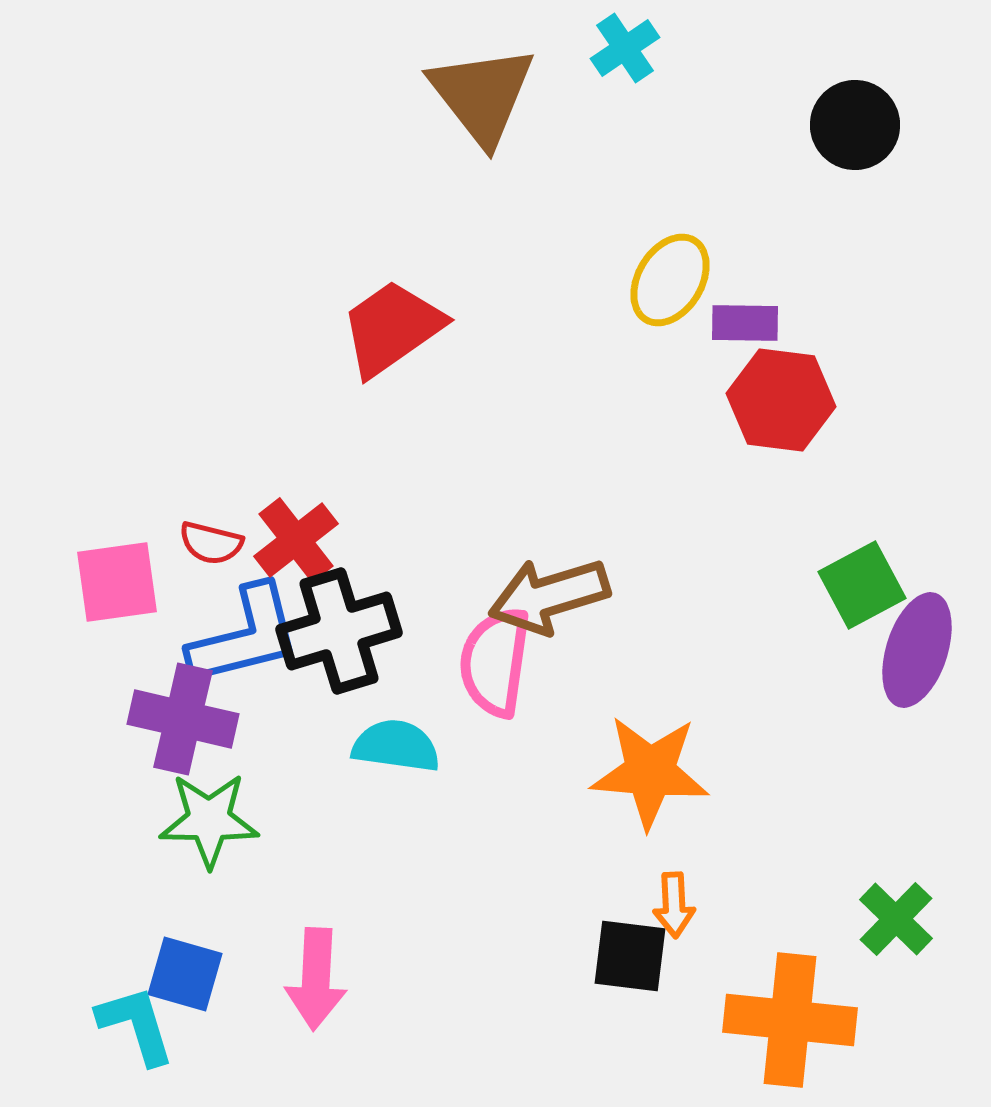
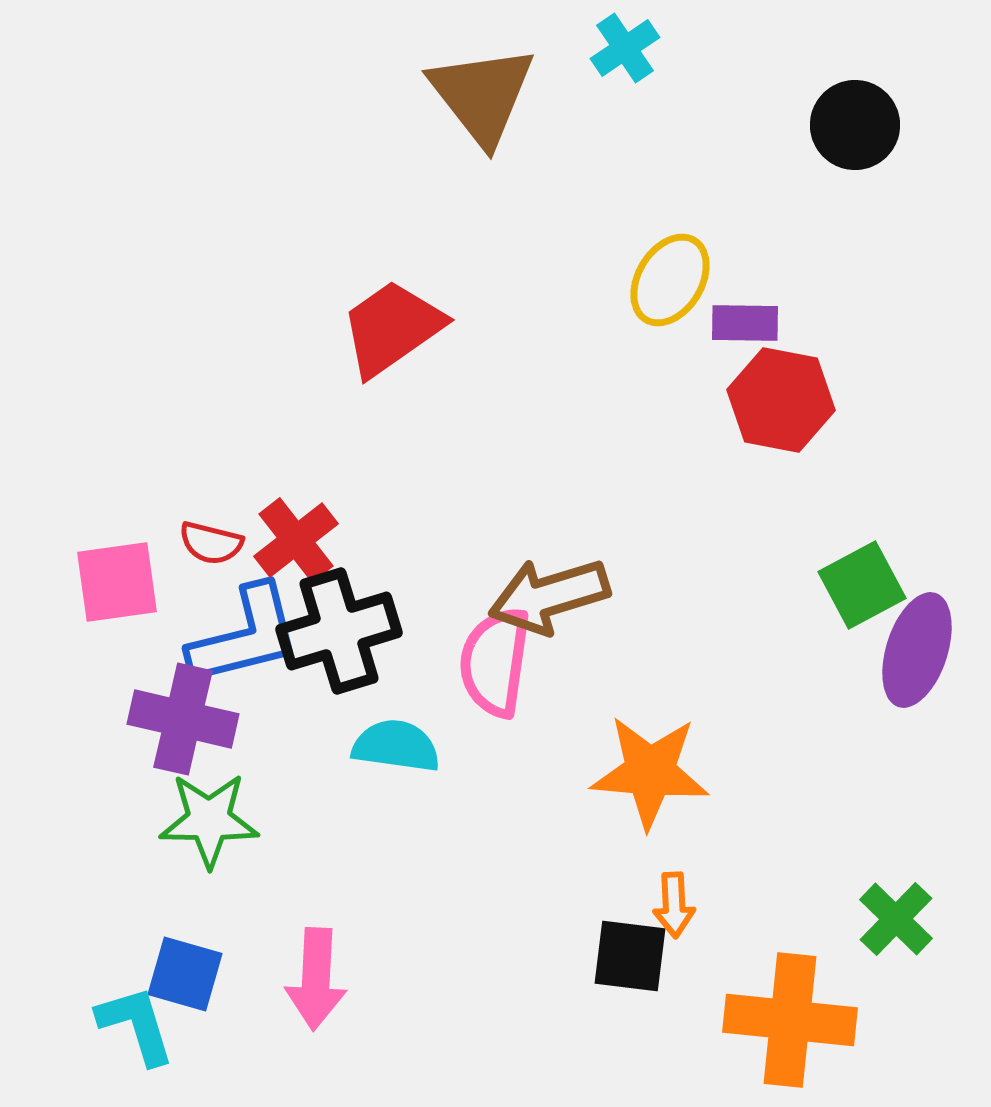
red hexagon: rotated 4 degrees clockwise
